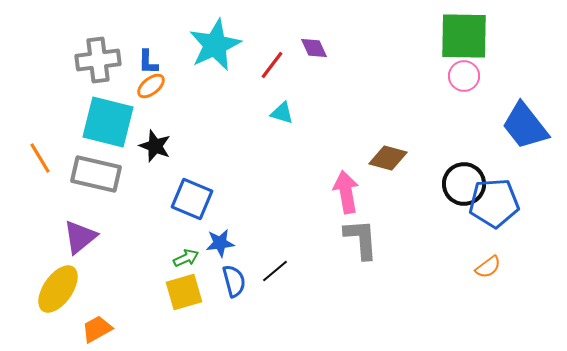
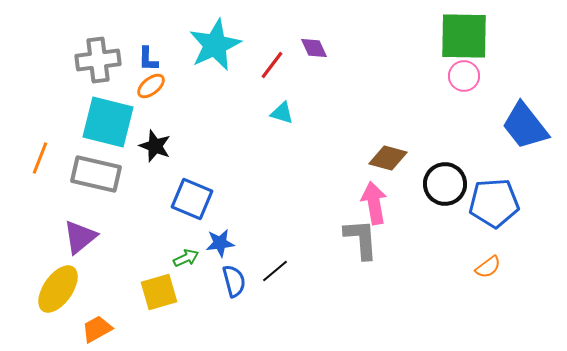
blue L-shape: moved 3 px up
orange line: rotated 52 degrees clockwise
black circle: moved 19 px left
pink arrow: moved 28 px right, 11 px down
yellow square: moved 25 px left
